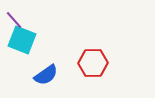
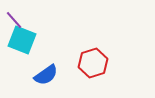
red hexagon: rotated 16 degrees counterclockwise
